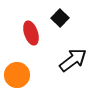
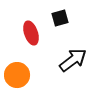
black square: rotated 30 degrees clockwise
